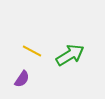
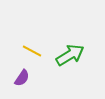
purple semicircle: moved 1 px up
